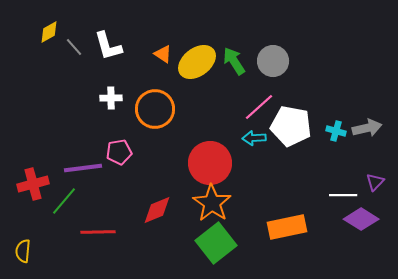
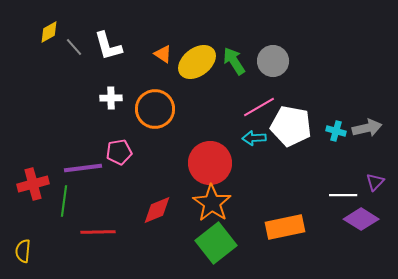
pink line: rotated 12 degrees clockwise
green line: rotated 32 degrees counterclockwise
orange rectangle: moved 2 px left
